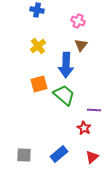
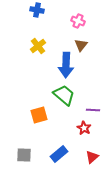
orange square: moved 31 px down
purple line: moved 1 px left
